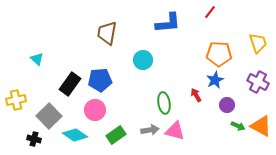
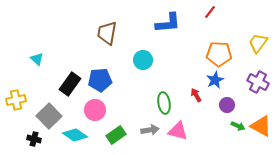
yellow trapezoid: rotated 125 degrees counterclockwise
pink triangle: moved 3 px right
